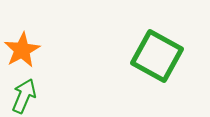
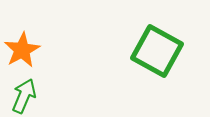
green square: moved 5 px up
